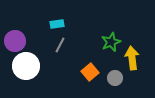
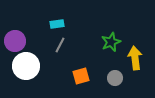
yellow arrow: moved 3 px right
orange square: moved 9 px left, 4 px down; rotated 24 degrees clockwise
